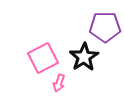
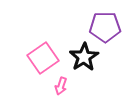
pink square: rotated 8 degrees counterclockwise
pink arrow: moved 2 px right, 3 px down
